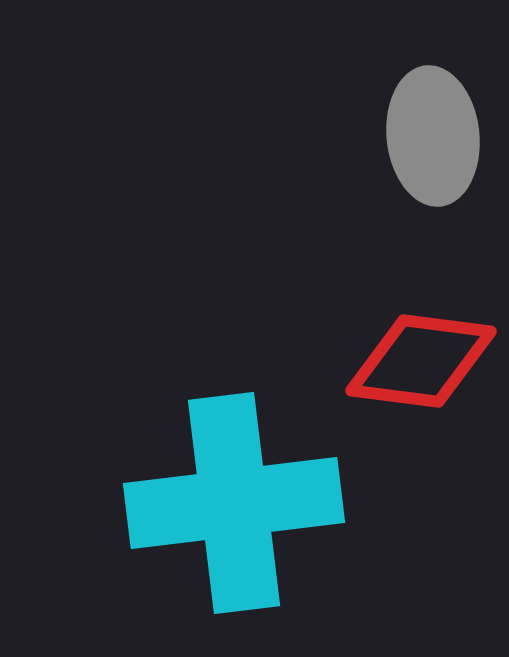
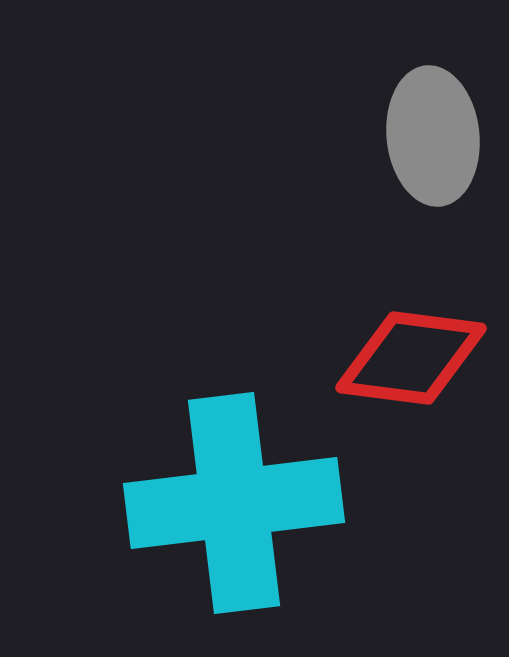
red diamond: moved 10 px left, 3 px up
